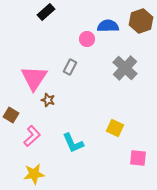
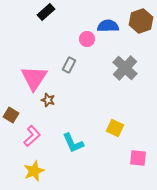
gray rectangle: moved 1 px left, 2 px up
yellow star: moved 3 px up; rotated 15 degrees counterclockwise
